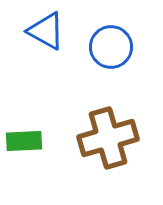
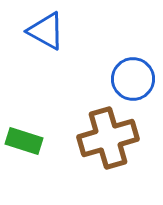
blue circle: moved 22 px right, 32 px down
green rectangle: rotated 21 degrees clockwise
